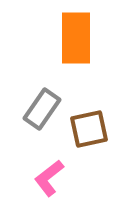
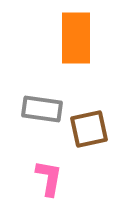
gray rectangle: rotated 63 degrees clockwise
pink L-shape: rotated 138 degrees clockwise
